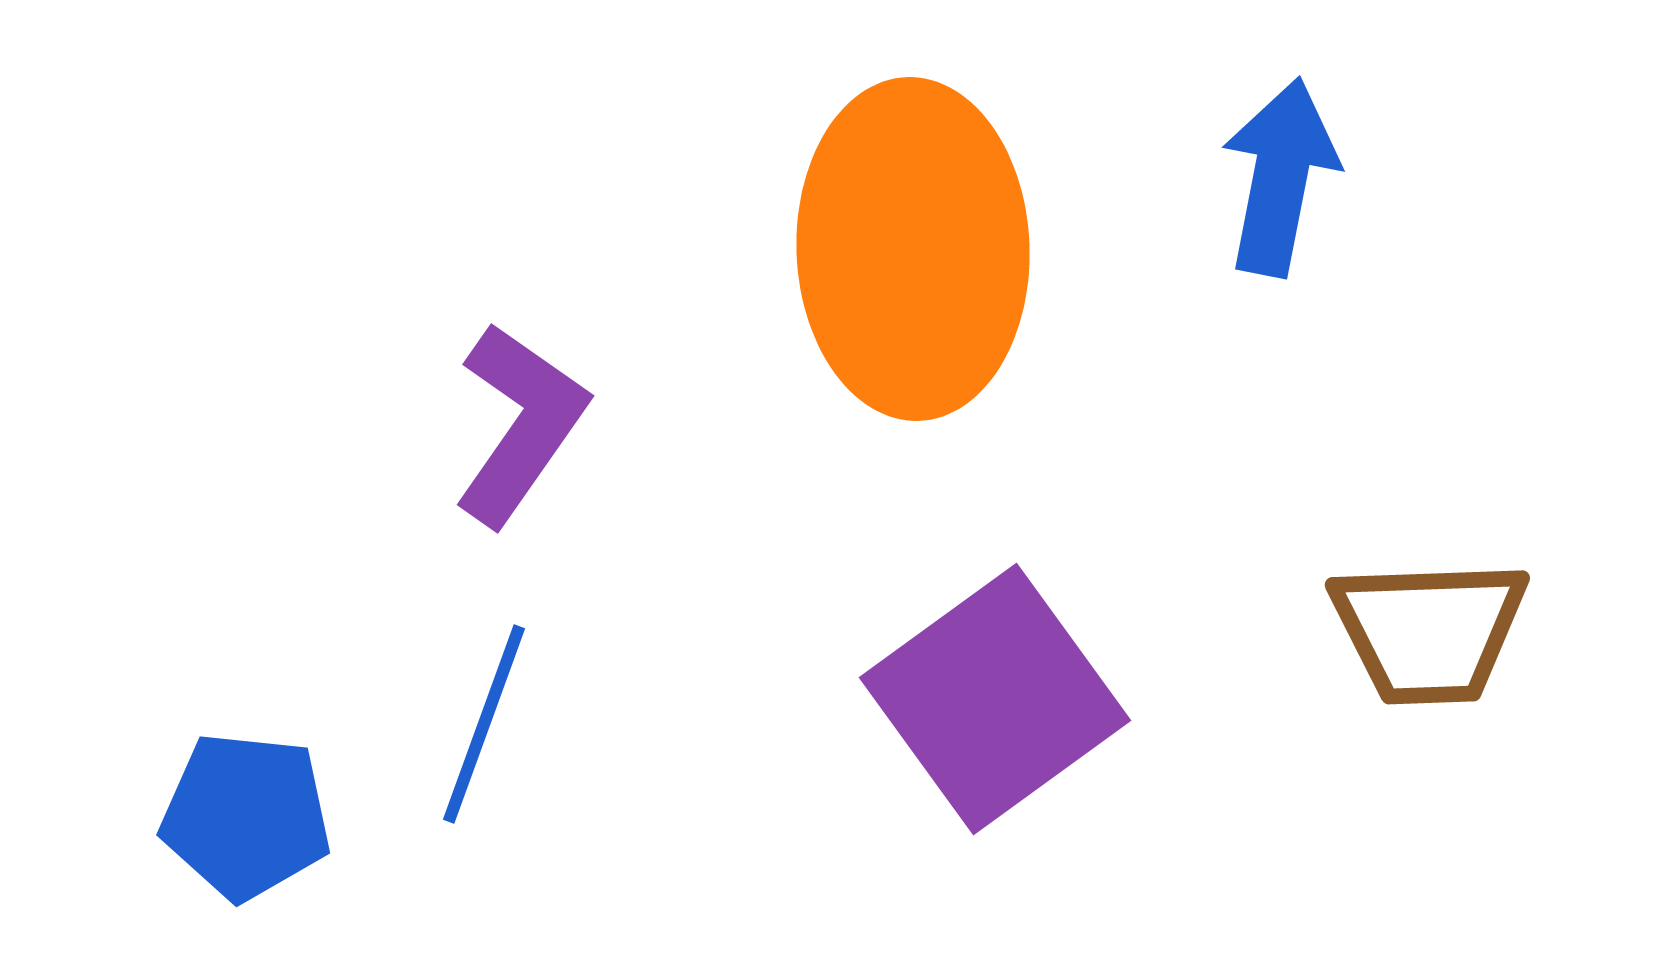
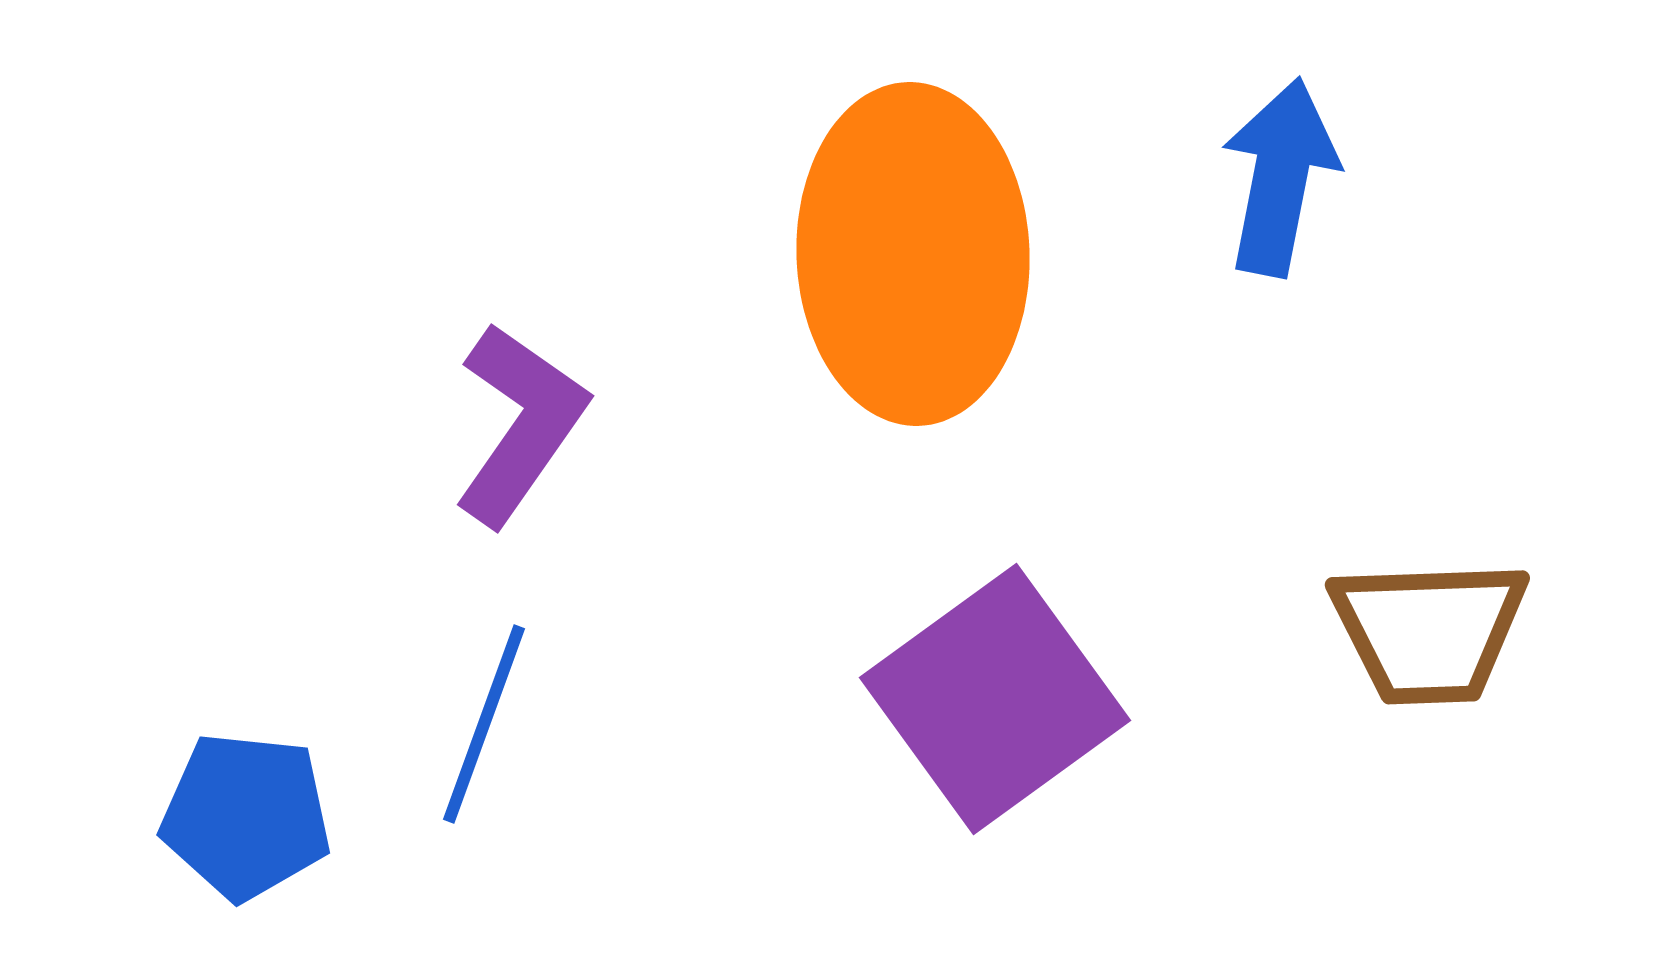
orange ellipse: moved 5 px down
